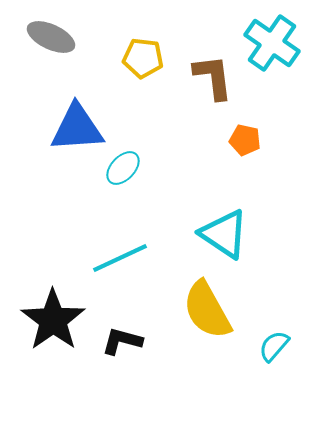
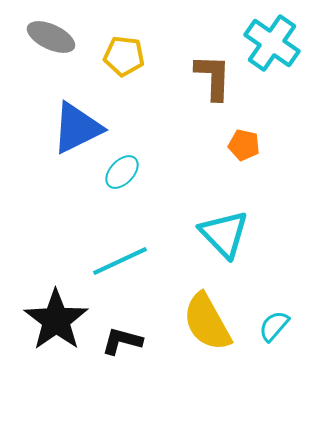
yellow pentagon: moved 19 px left, 2 px up
brown L-shape: rotated 9 degrees clockwise
blue triangle: rotated 22 degrees counterclockwise
orange pentagon: moved 1 px left, 5 px down
cyan ellipse: moved 1 px left, 4 px down
cyan triangle: rotated 12 degrees clockwise
cyan line: moved 3 px down
yellow semicircle: moved 12 px down
black star: moved 3 px right
cyan semicircle: moved 20 px up
